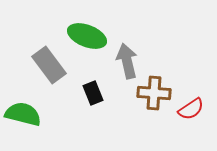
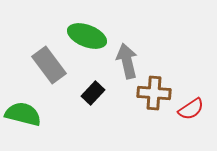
black rectangle: rotated 65 degrees clockwise
